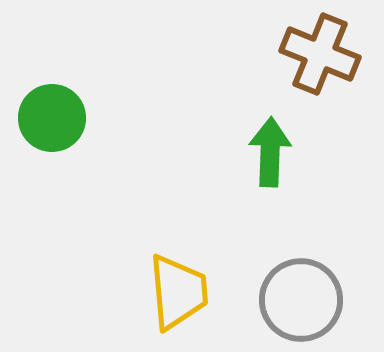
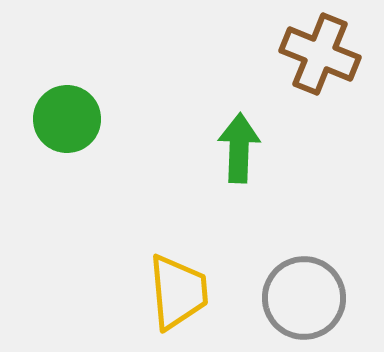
green circle: moved 15 px right, 1 px down
green arrow: moved 31 px left, 4 px up
gray circle: moved 3 px right, 2 px up
